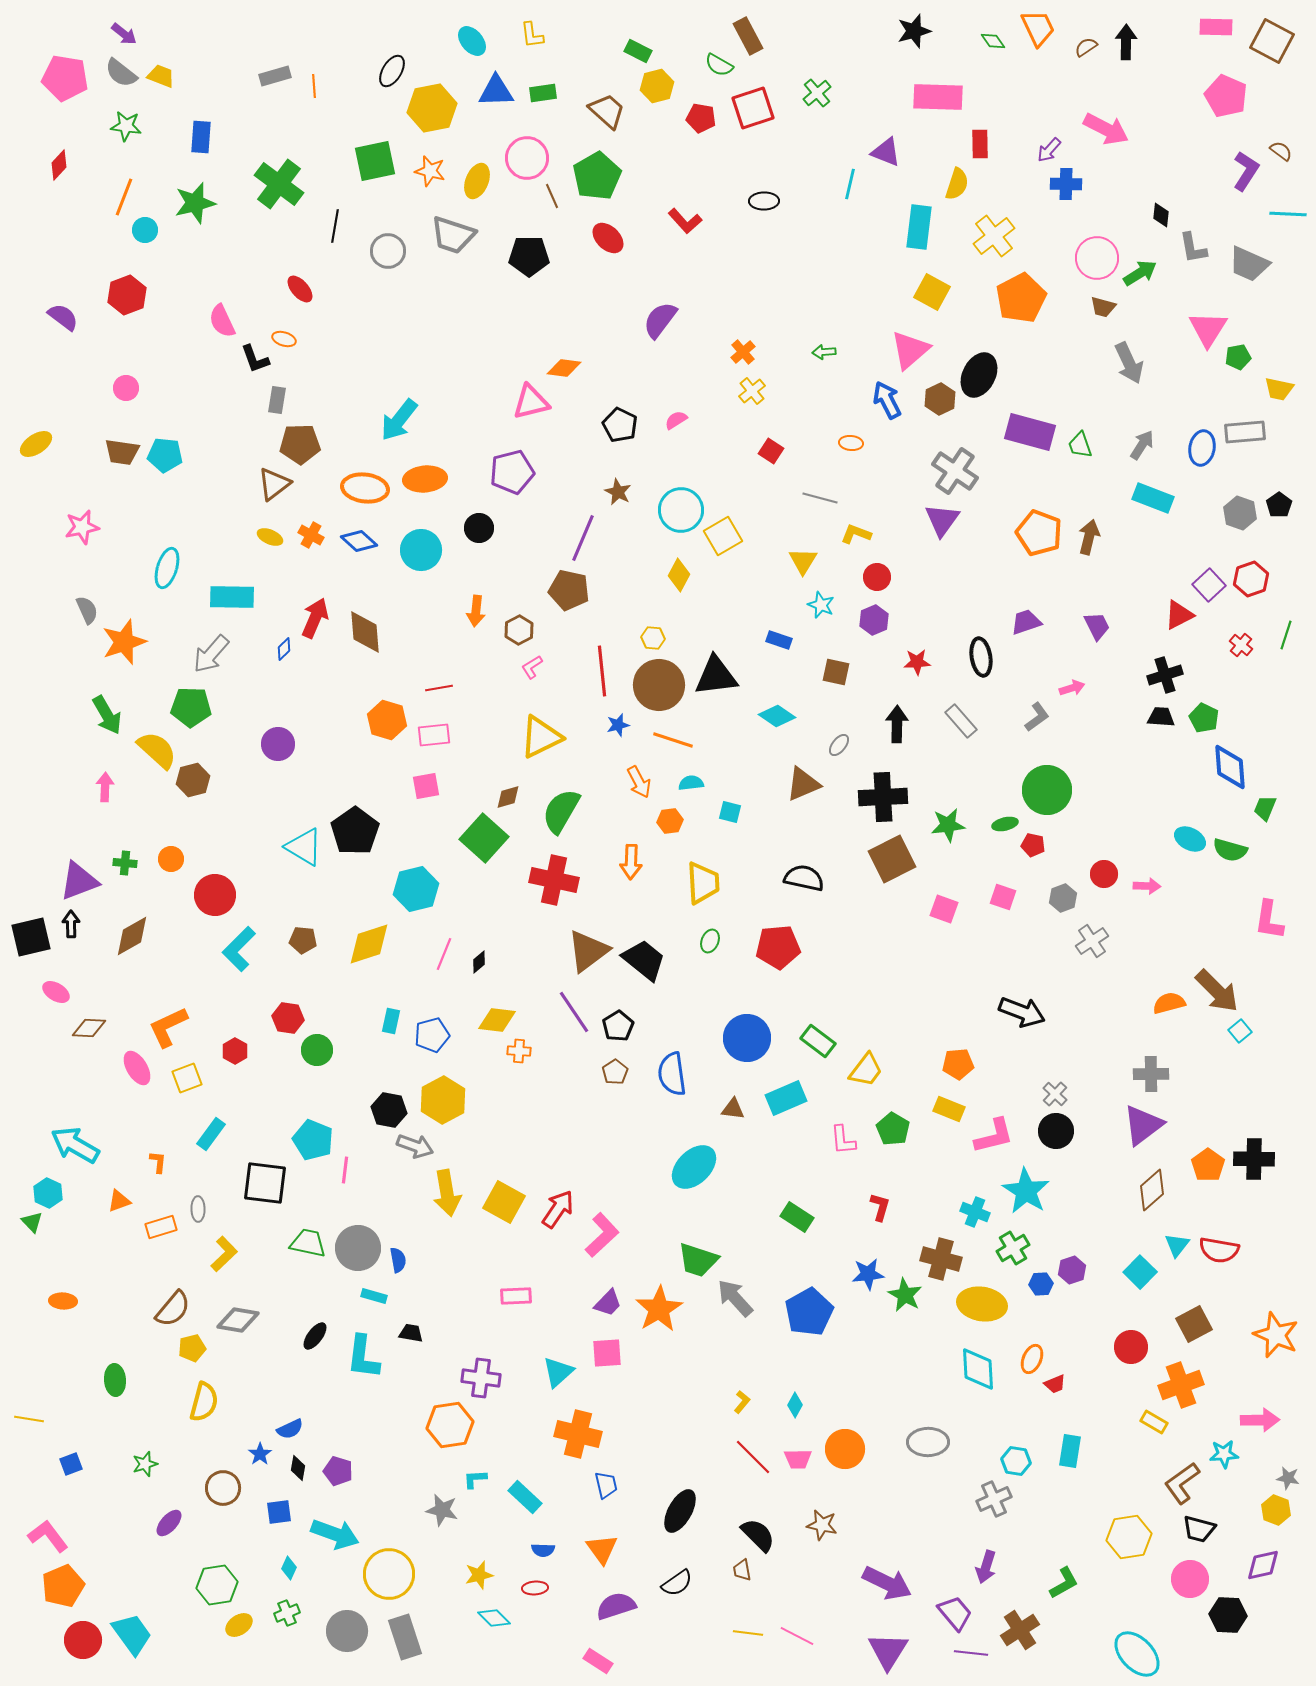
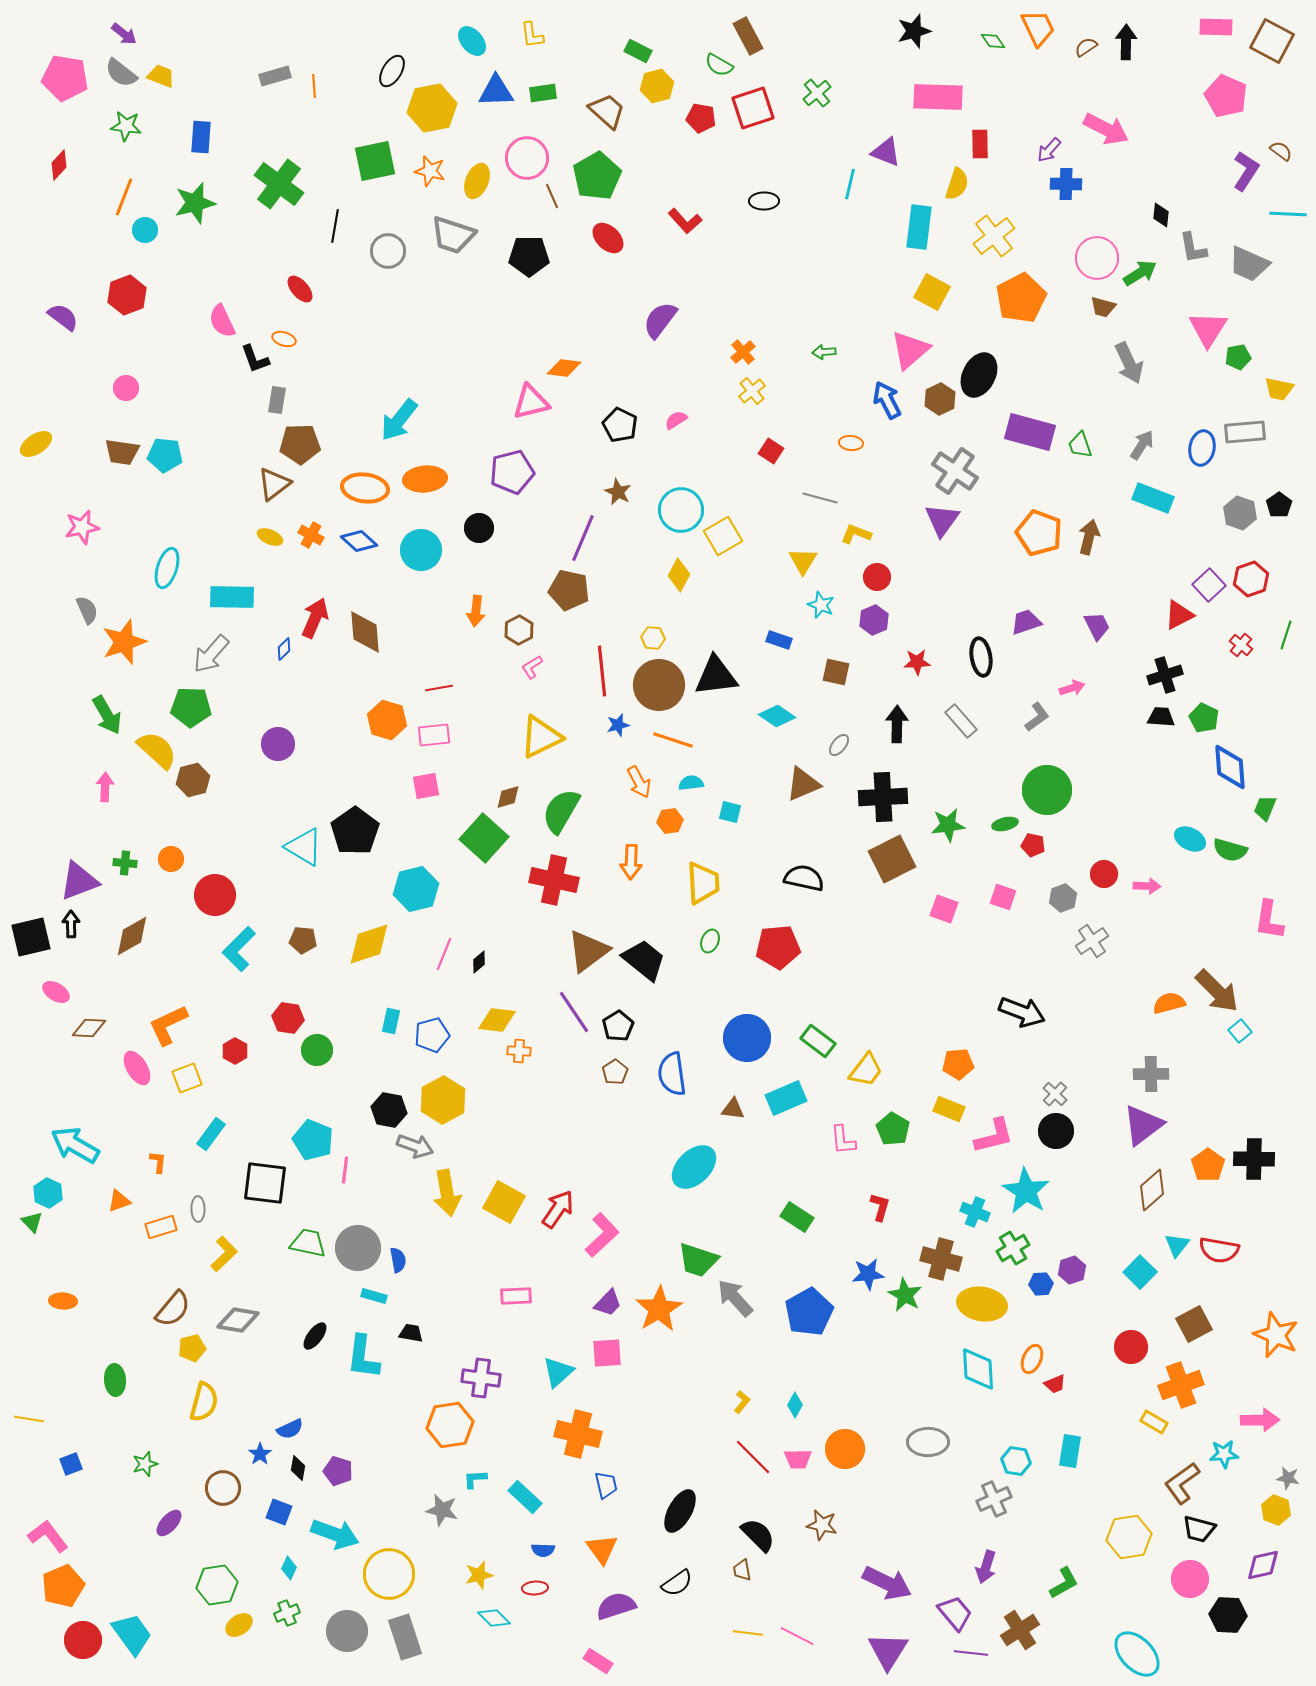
orange L-shape at (168, 1027): moved 2 px up
blue square at (279, 1512): rotated 28 degrees clockwise
